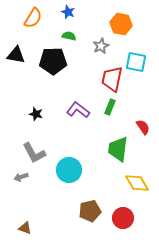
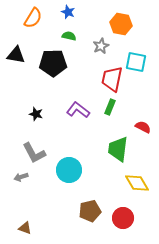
black pentagon: moved 2 px down
red semicircle: rotated 28 degrees counterclockwise
